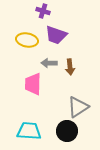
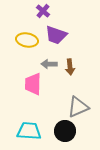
purple cross: rotated 24 degrees clockwise
gray arrow: moved 1 px down
gray triangle: rotated 10 degrees clockwise
black circle: moved 2 px left
